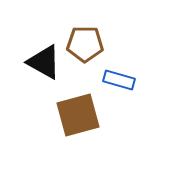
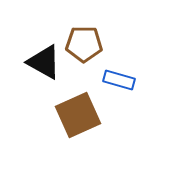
brown pentagon: moved 1 px left
brown square: rotated 9 degrees counterclockwise
